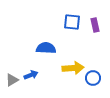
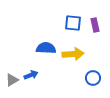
blue square: moved 1 px right, 1 px down
yellow arrow: moved 14 px up
